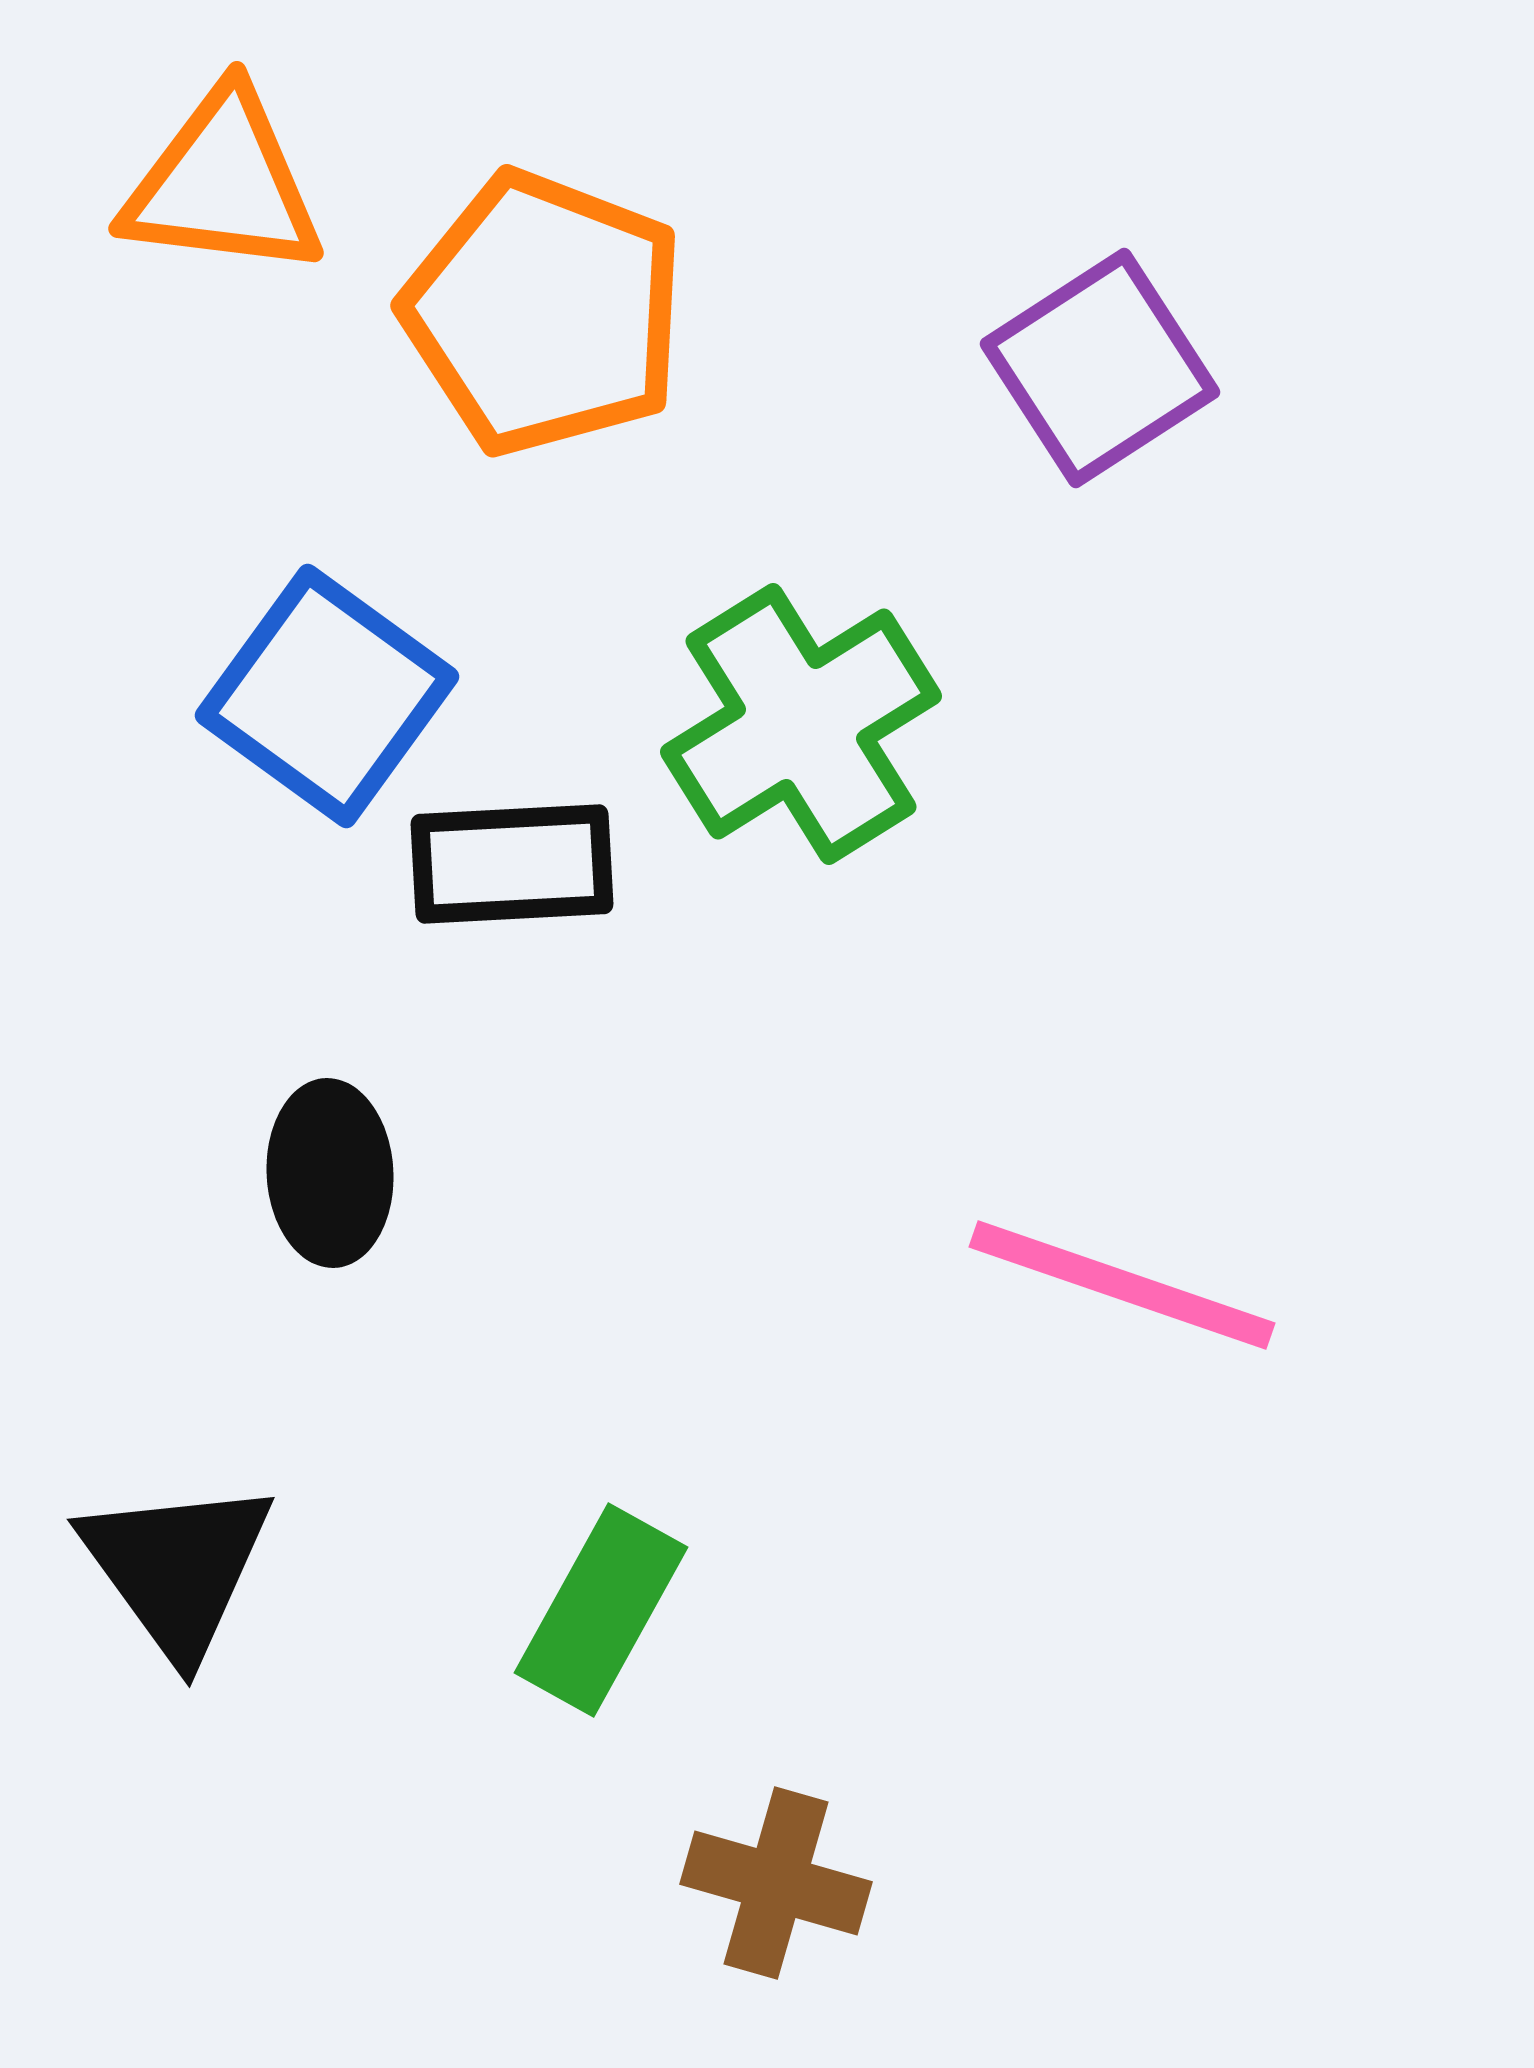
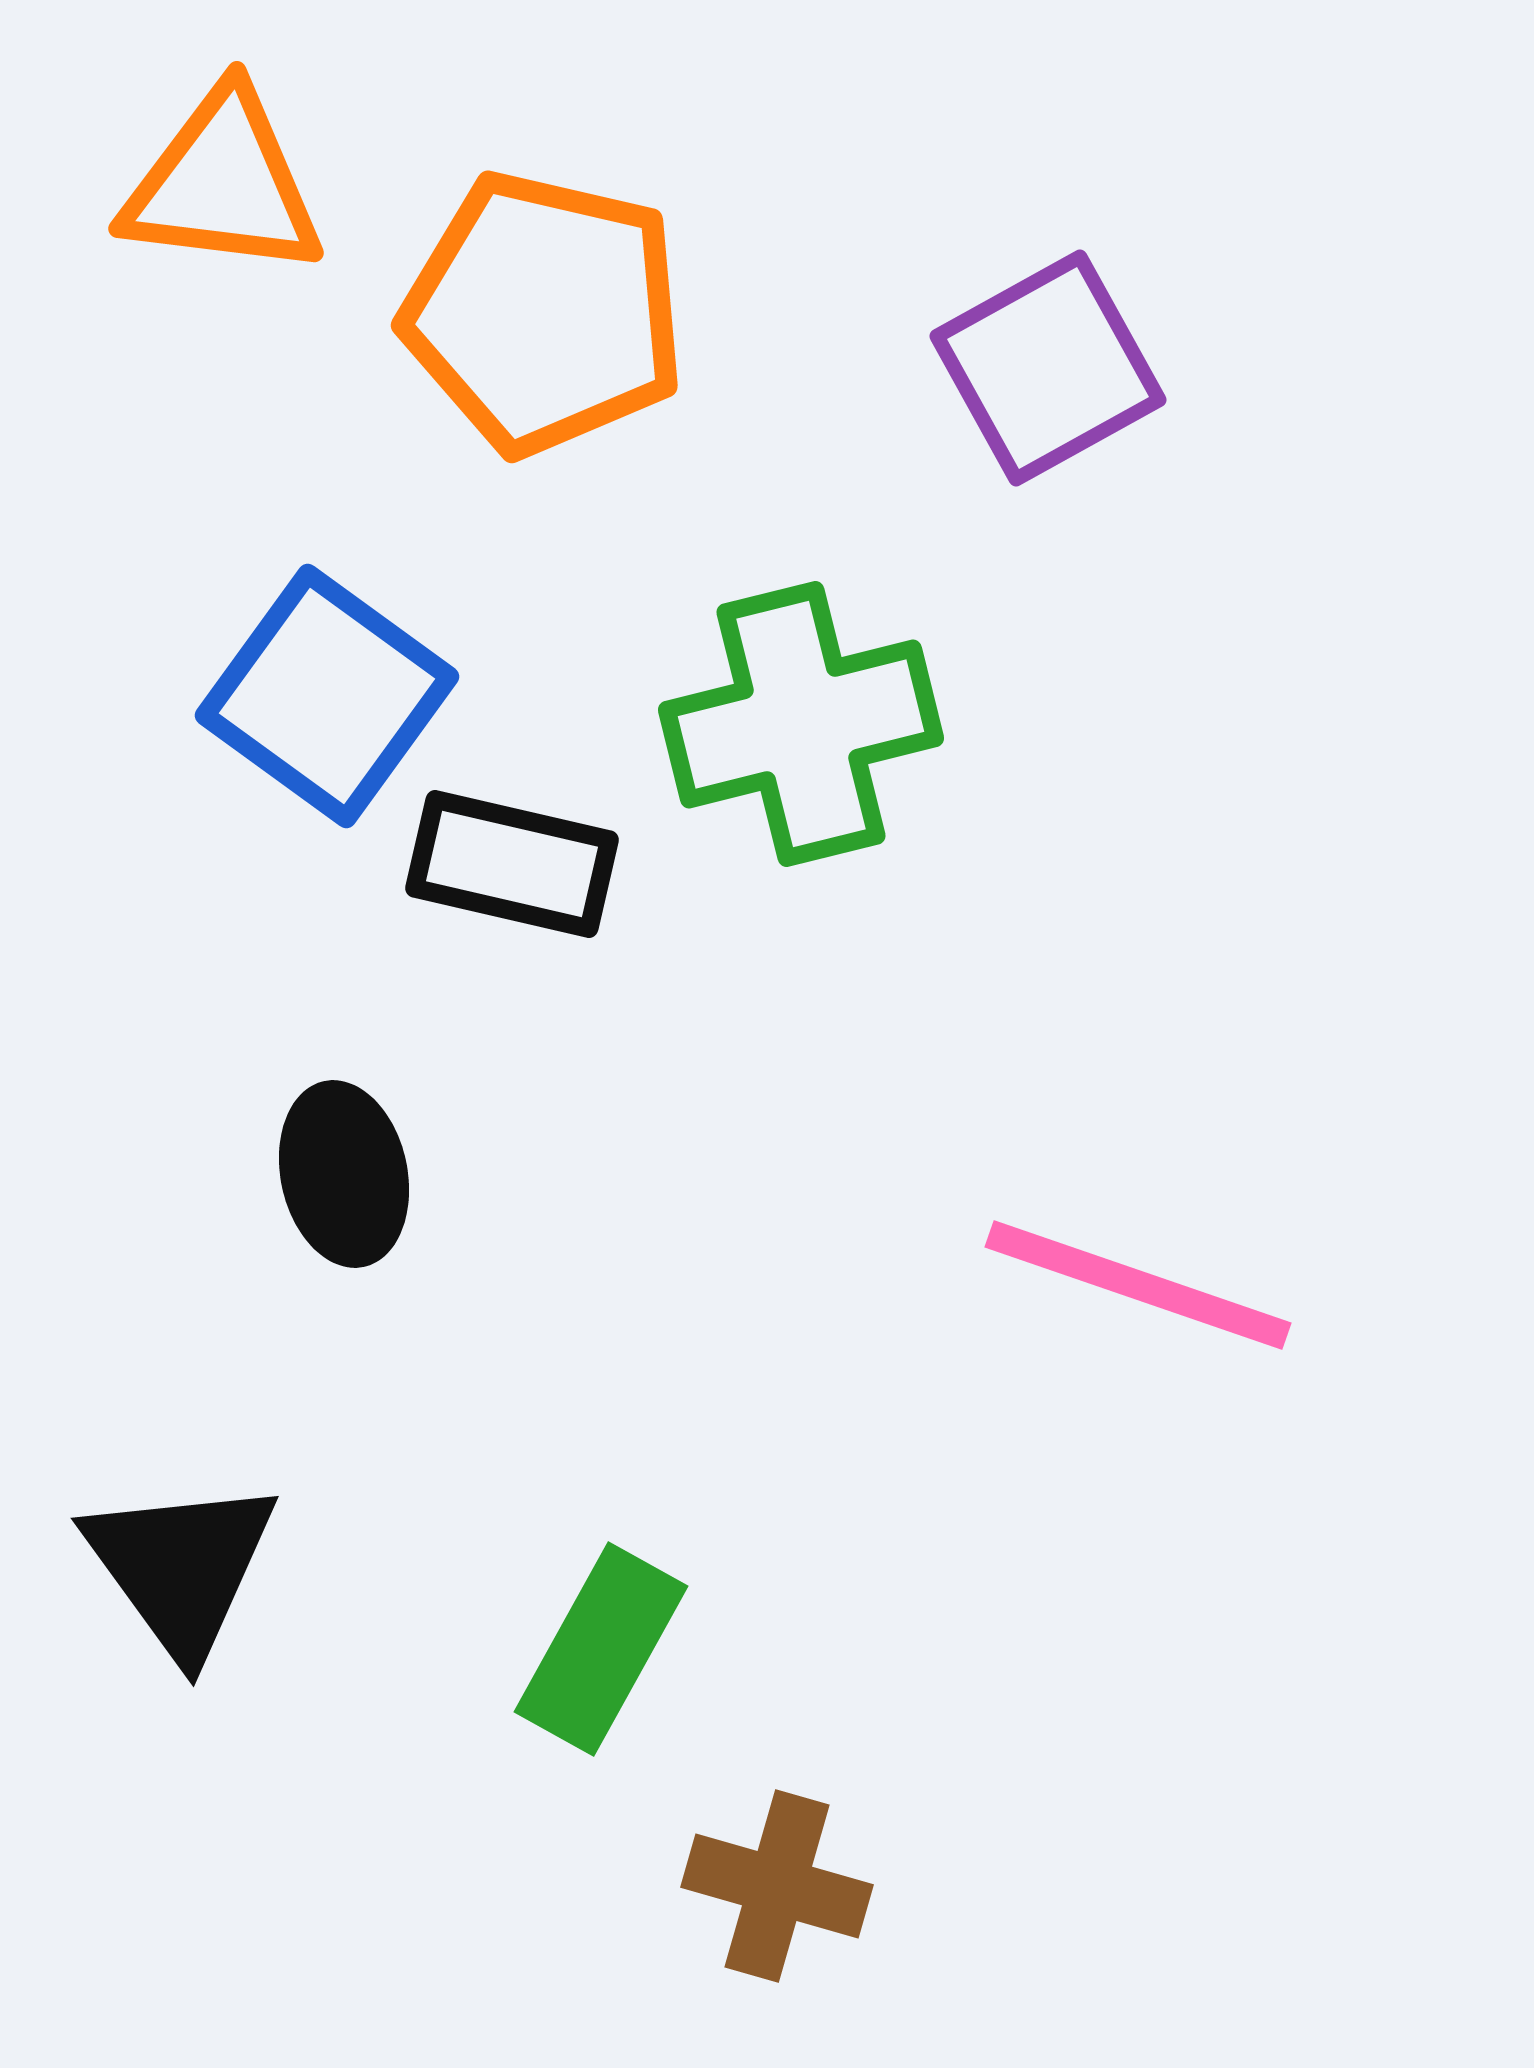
orange pentagon: rotated 8 degrees counterclockwise
purple square: moved 52 px left; rotated 4 degrees clockwise
green cross: rotated 18 degrees clockwise
black rectangle: rotated 16 degrees clockwise
black ellipse: moved 14 px right, 1 px down; rotated 9 degrees counterclockwise
pink line: moved 16 px right
black triangle: moved 4 px right, 1 px up
green rectangle: moved 39 px down
brown cross: moved 1 px right, 3 px down
